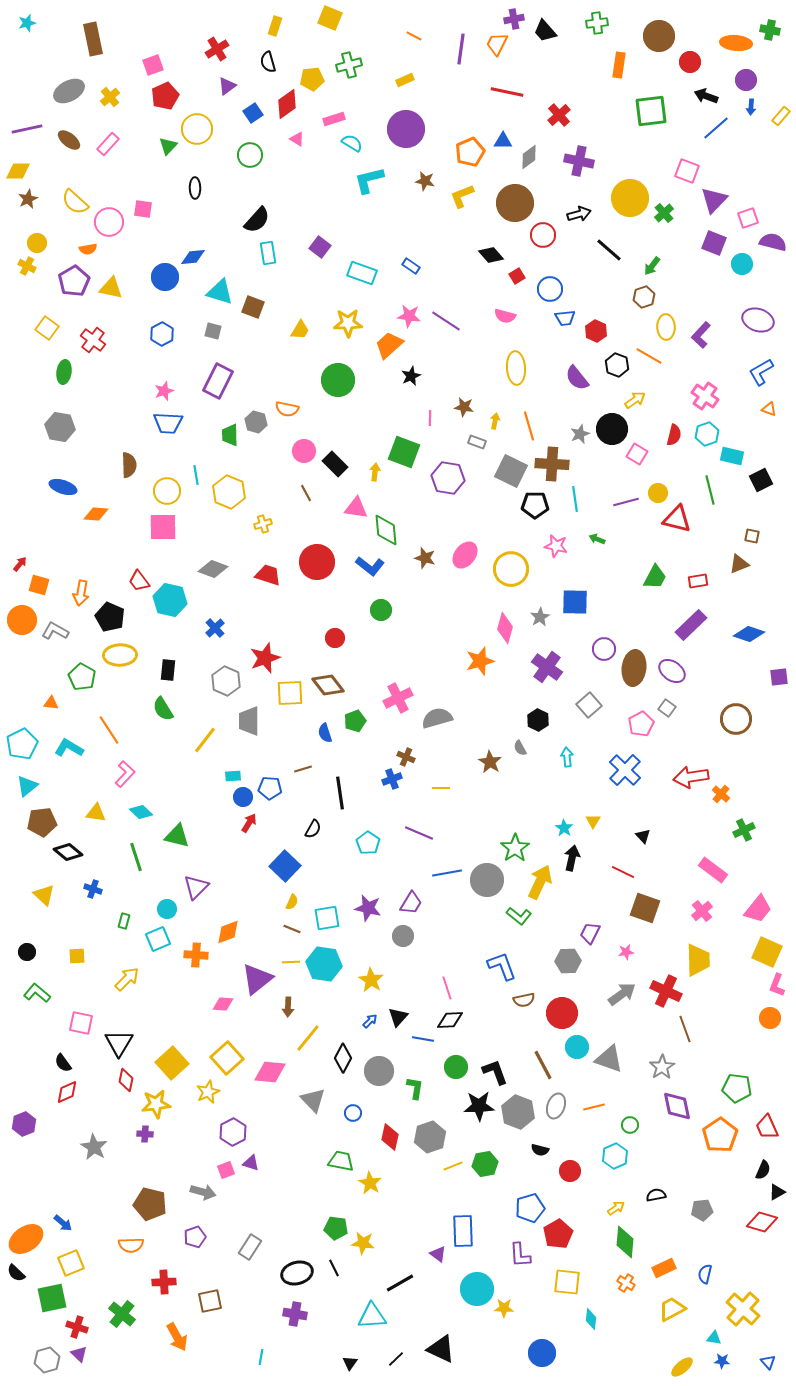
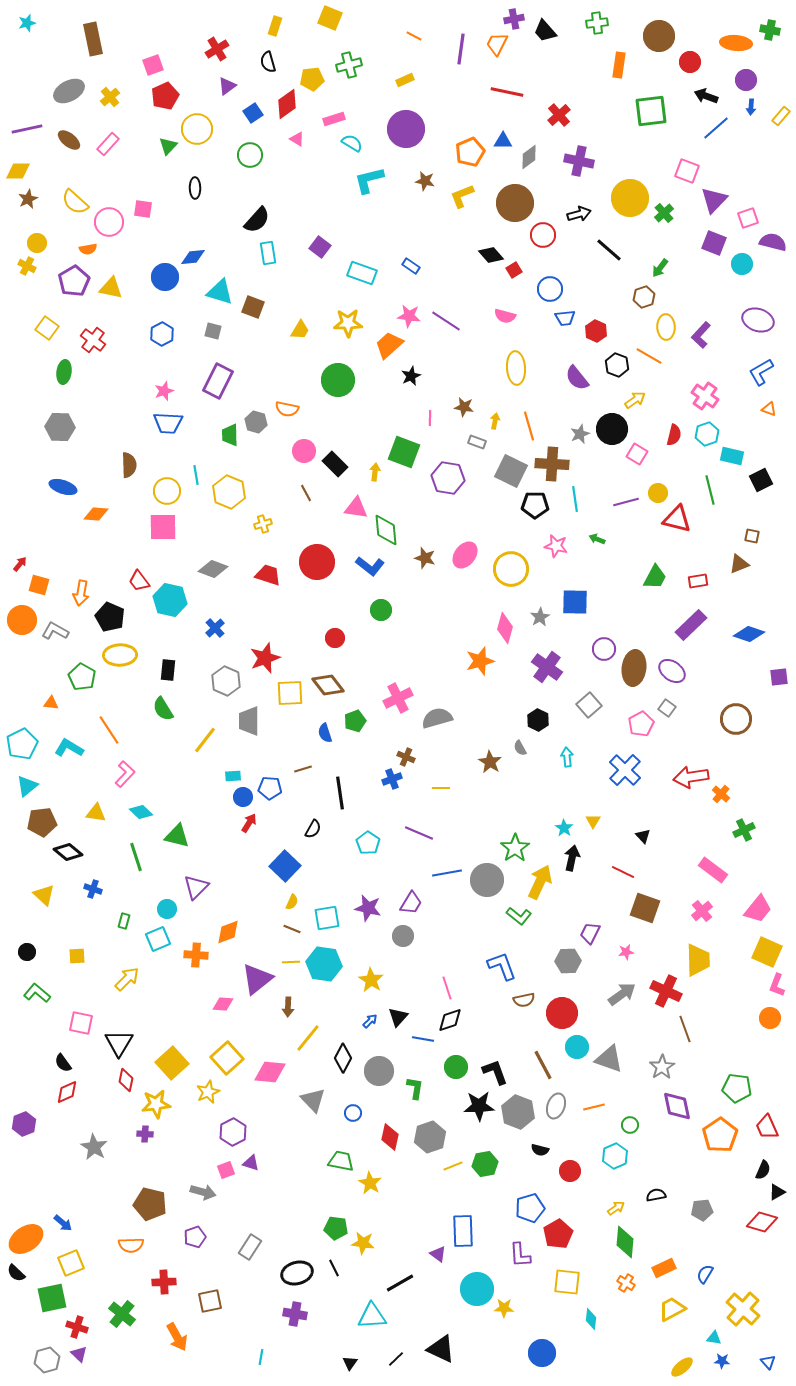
green arrow at (652, 266): moved 8 px right, 2 px down
red square at (517, 276): moved 3 px left, 6 px up
gray hexagon at (60, 427): rotated 8 degrees counterclockwise
black diamond at (450, 1020): rotated 16 degrees counterclockwise
blue semicircle at (705, 1274): rotated 18 degrees clockwise
